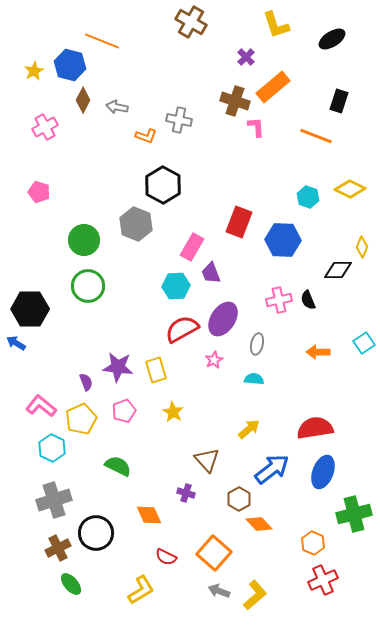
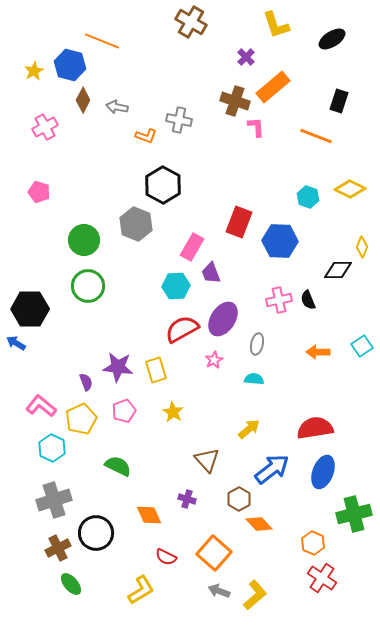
blue hexagon at (283, 240): moved 3 px left, 1 px down
cyan square at (364, 343): moved 2 px left, 3 px down
purple cross at (186, 493): moved 1 px right, 6 px down
red cross at (323, 580): moved 1 px left, 2 px up; rotated 32 degrees counterclockwise
